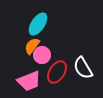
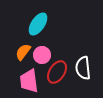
orange semicircle: moved 9 px left, 6 px down
white semicircle: rotated 25 degrees clockwise
pink trapezoid: rotated 105 degrees clockwise
